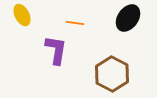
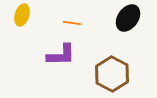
yellow ellipse: rotated 45 degrees clockwise
orange line: moved 3 px left
purple L-shape: moved 5 px right, 5 px down; rotated 80 degrees clockwise
